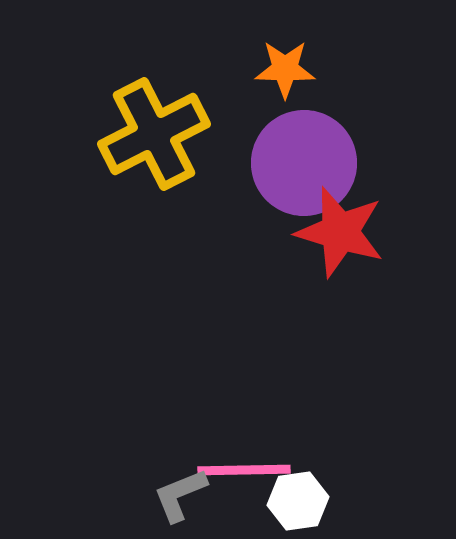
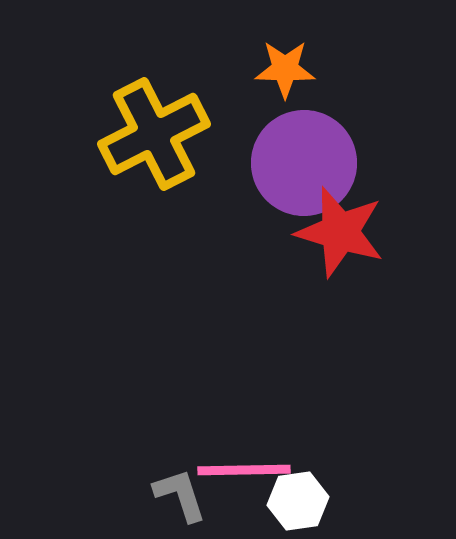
gray L-shape: rotated 94 degrees clockwise
